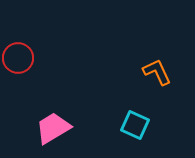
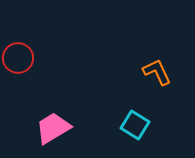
cyan square: rotated 8 degrees clockwise
